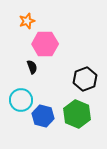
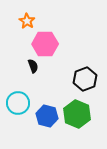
orange star: rotated 21 degrees counterclockwise
black semicircle: moved 1 px right, 1 px up
cyan circle: moved 3 px left, 3 px down
blue hexagon: moved 4 px right
